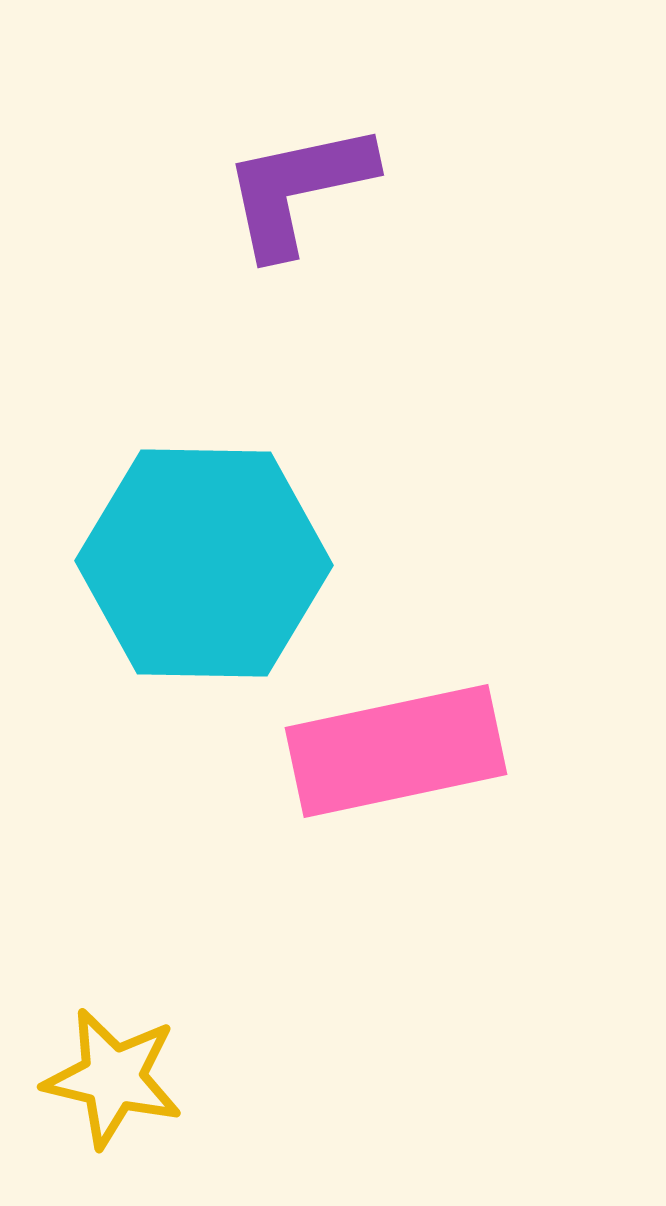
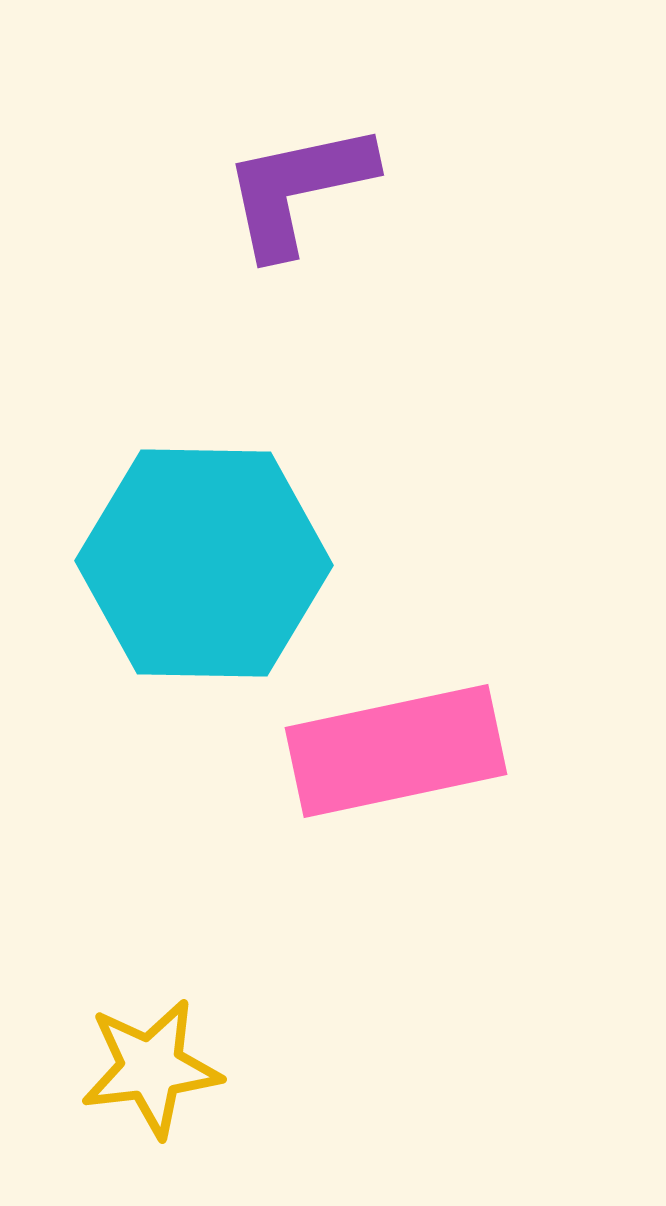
yellow star: moved 38 px right, 10 px up; rotated 20 degrees counterclockwise
